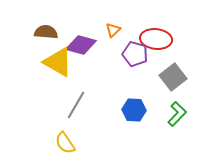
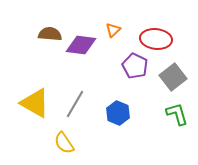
brown semicircle: moved 4 px right, 2 px down
purple diamond: rotated 8 degrees counterclockwise
purple pentagon: moved 12 px down; rotated 10 degrees clockwise
yellow triangle: moved 23 px left, 41 px down
gray line: moved 1 px left, 1 px up
blue hexagon: moved 16 px left, 3 px down; rotated 20 degrees clockwise
green L-shape: rotated 60 degrees counterclockwise
yellow semicircle: moved 1 px left
